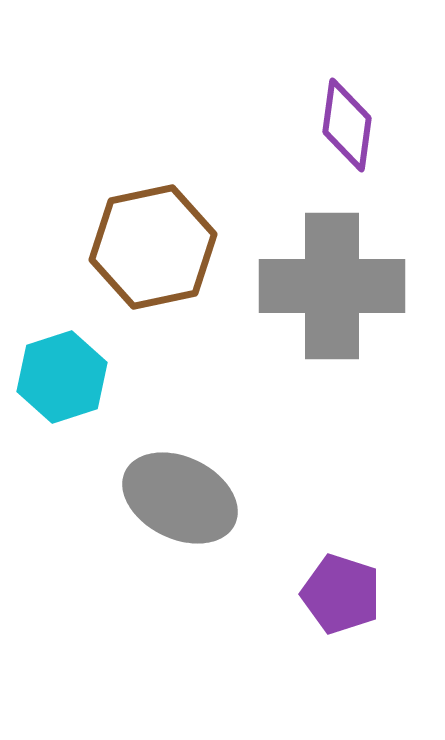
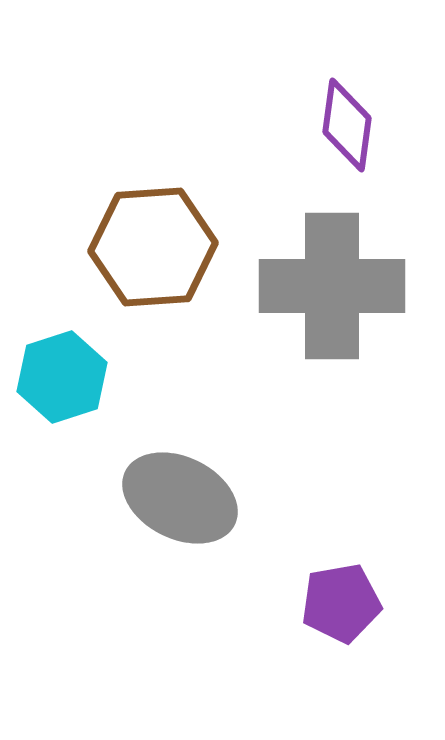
brown hexagon: rotated 8 degrees clockwise
purple pentagon: moved 9 px down; rotated 28 degrees counterclockwise
